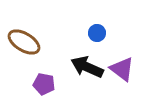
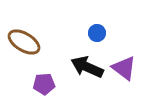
purple triangle: moved 2 px right, 1 px up
purple pentagon: rotated 15 degrees counterclockwise
